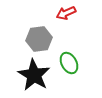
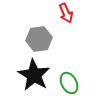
red arrow: rotated 90 degrees counterclockwise
green ellipse: moved 20 px down
